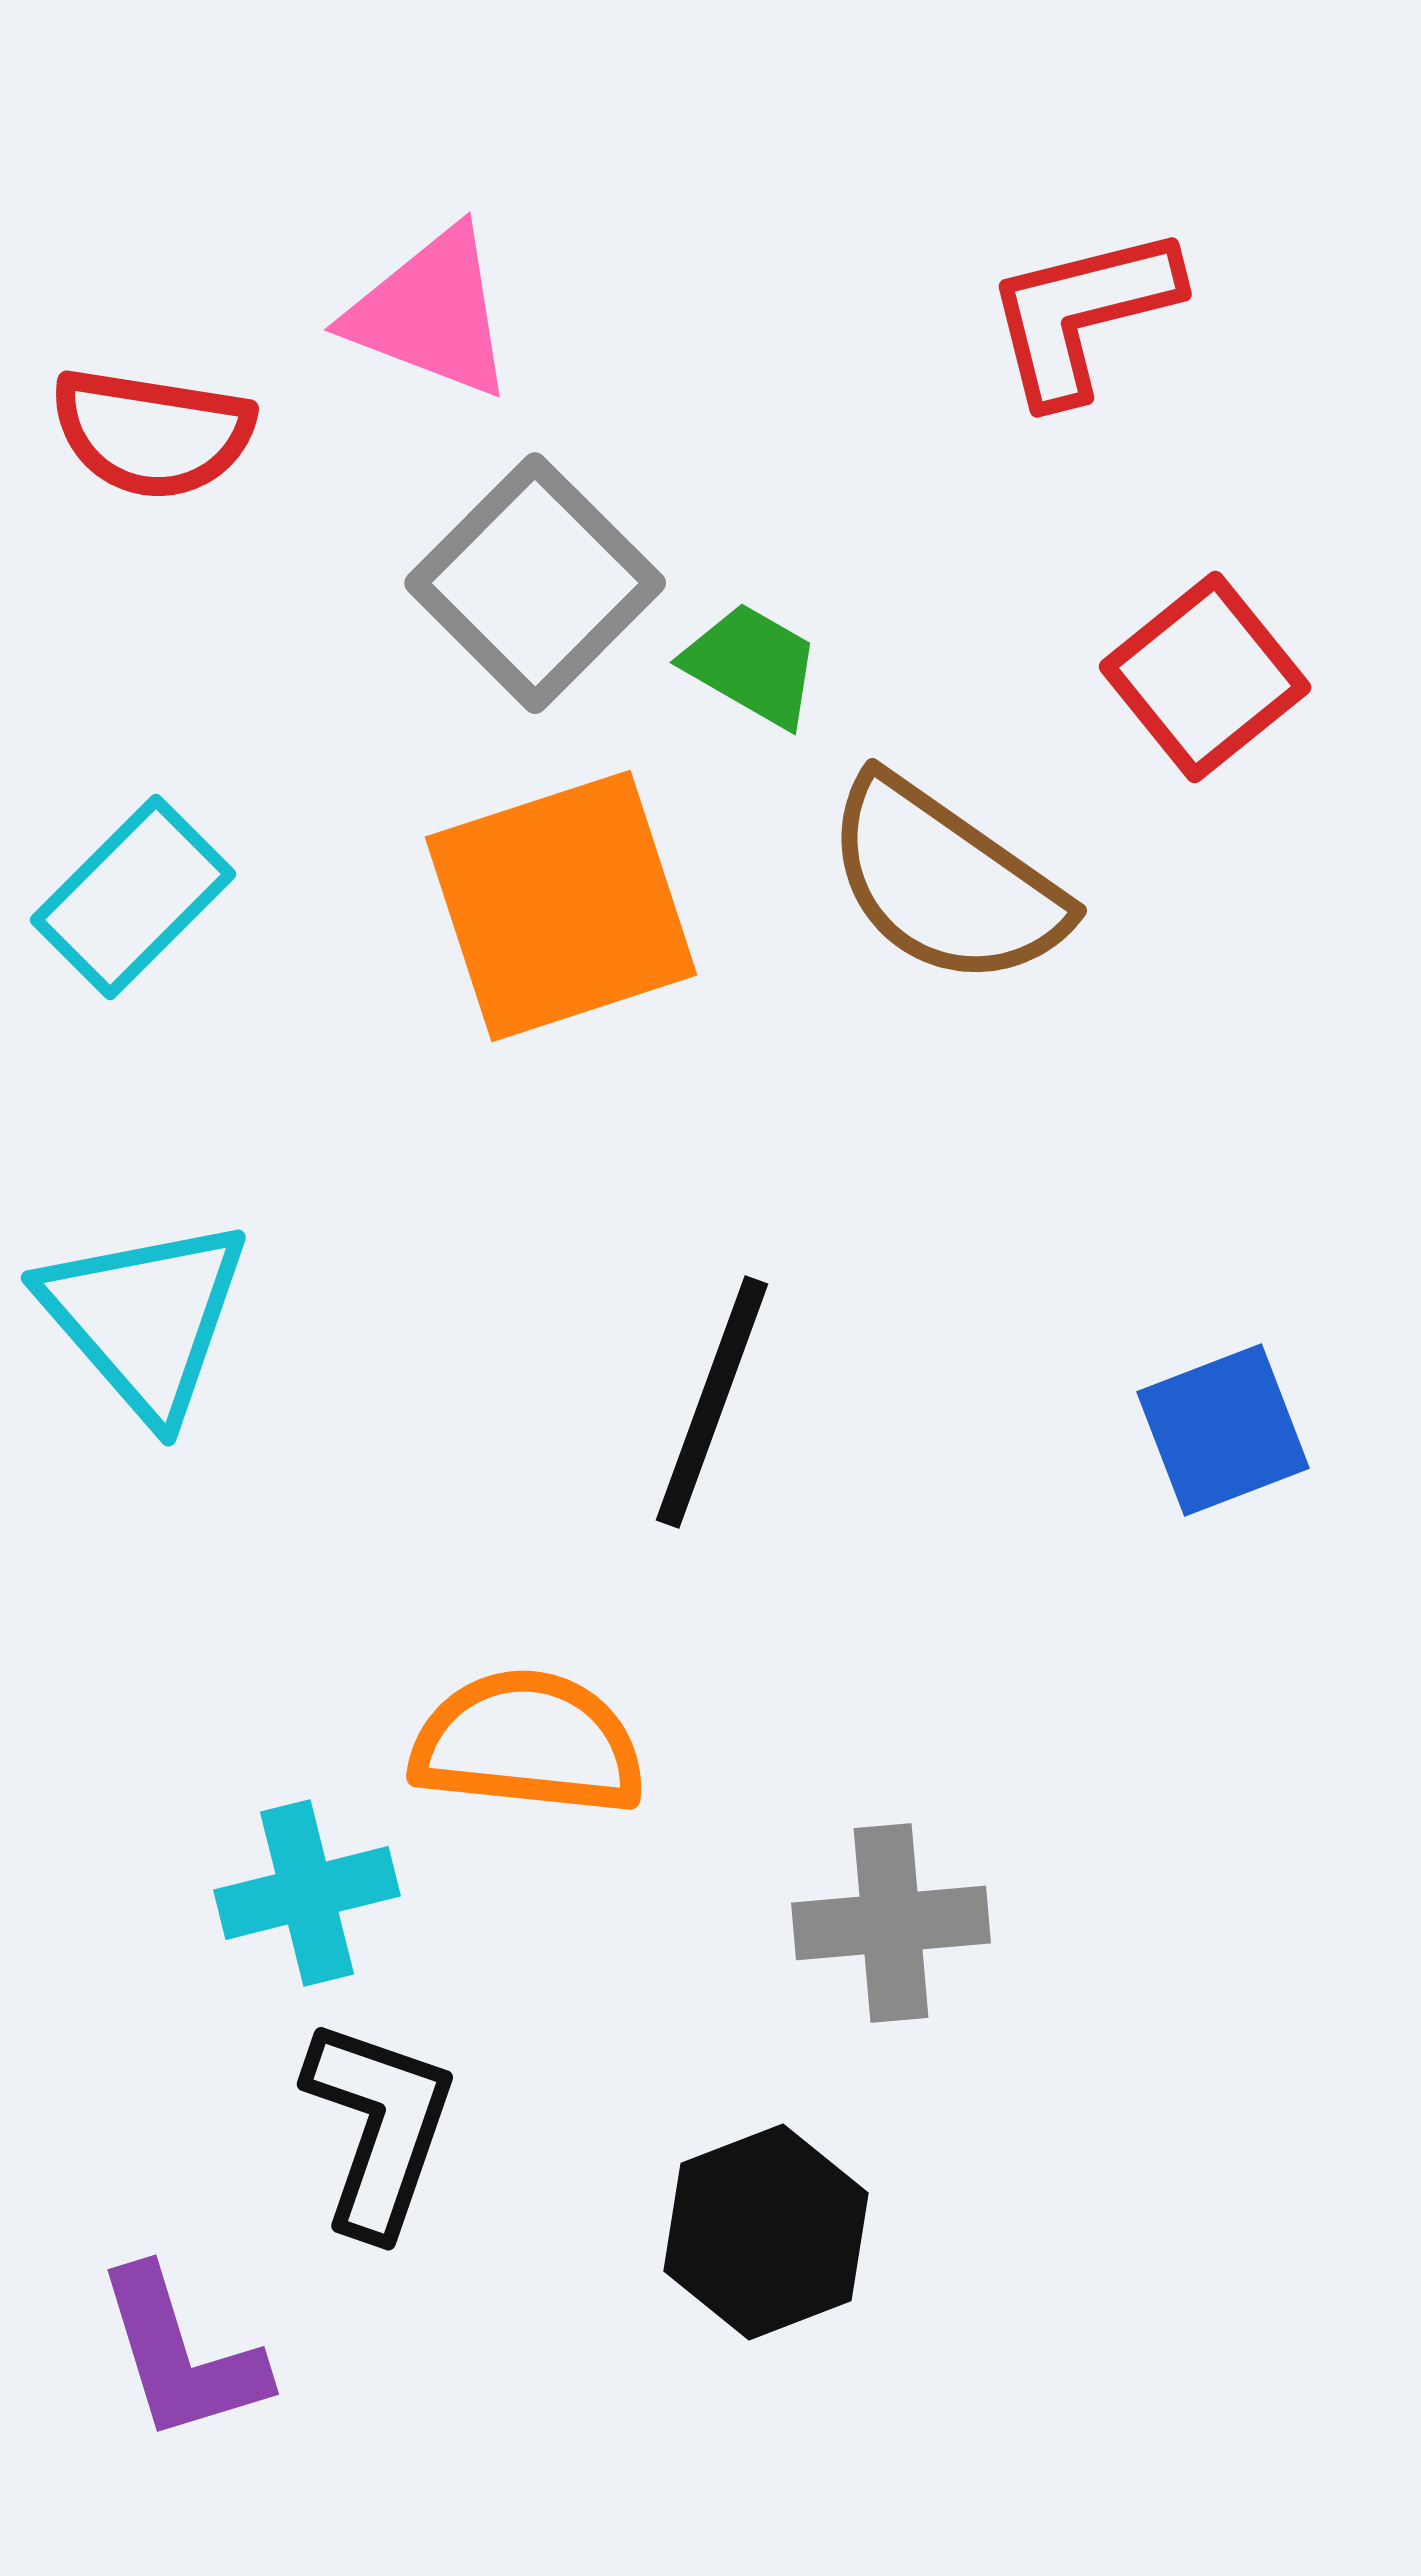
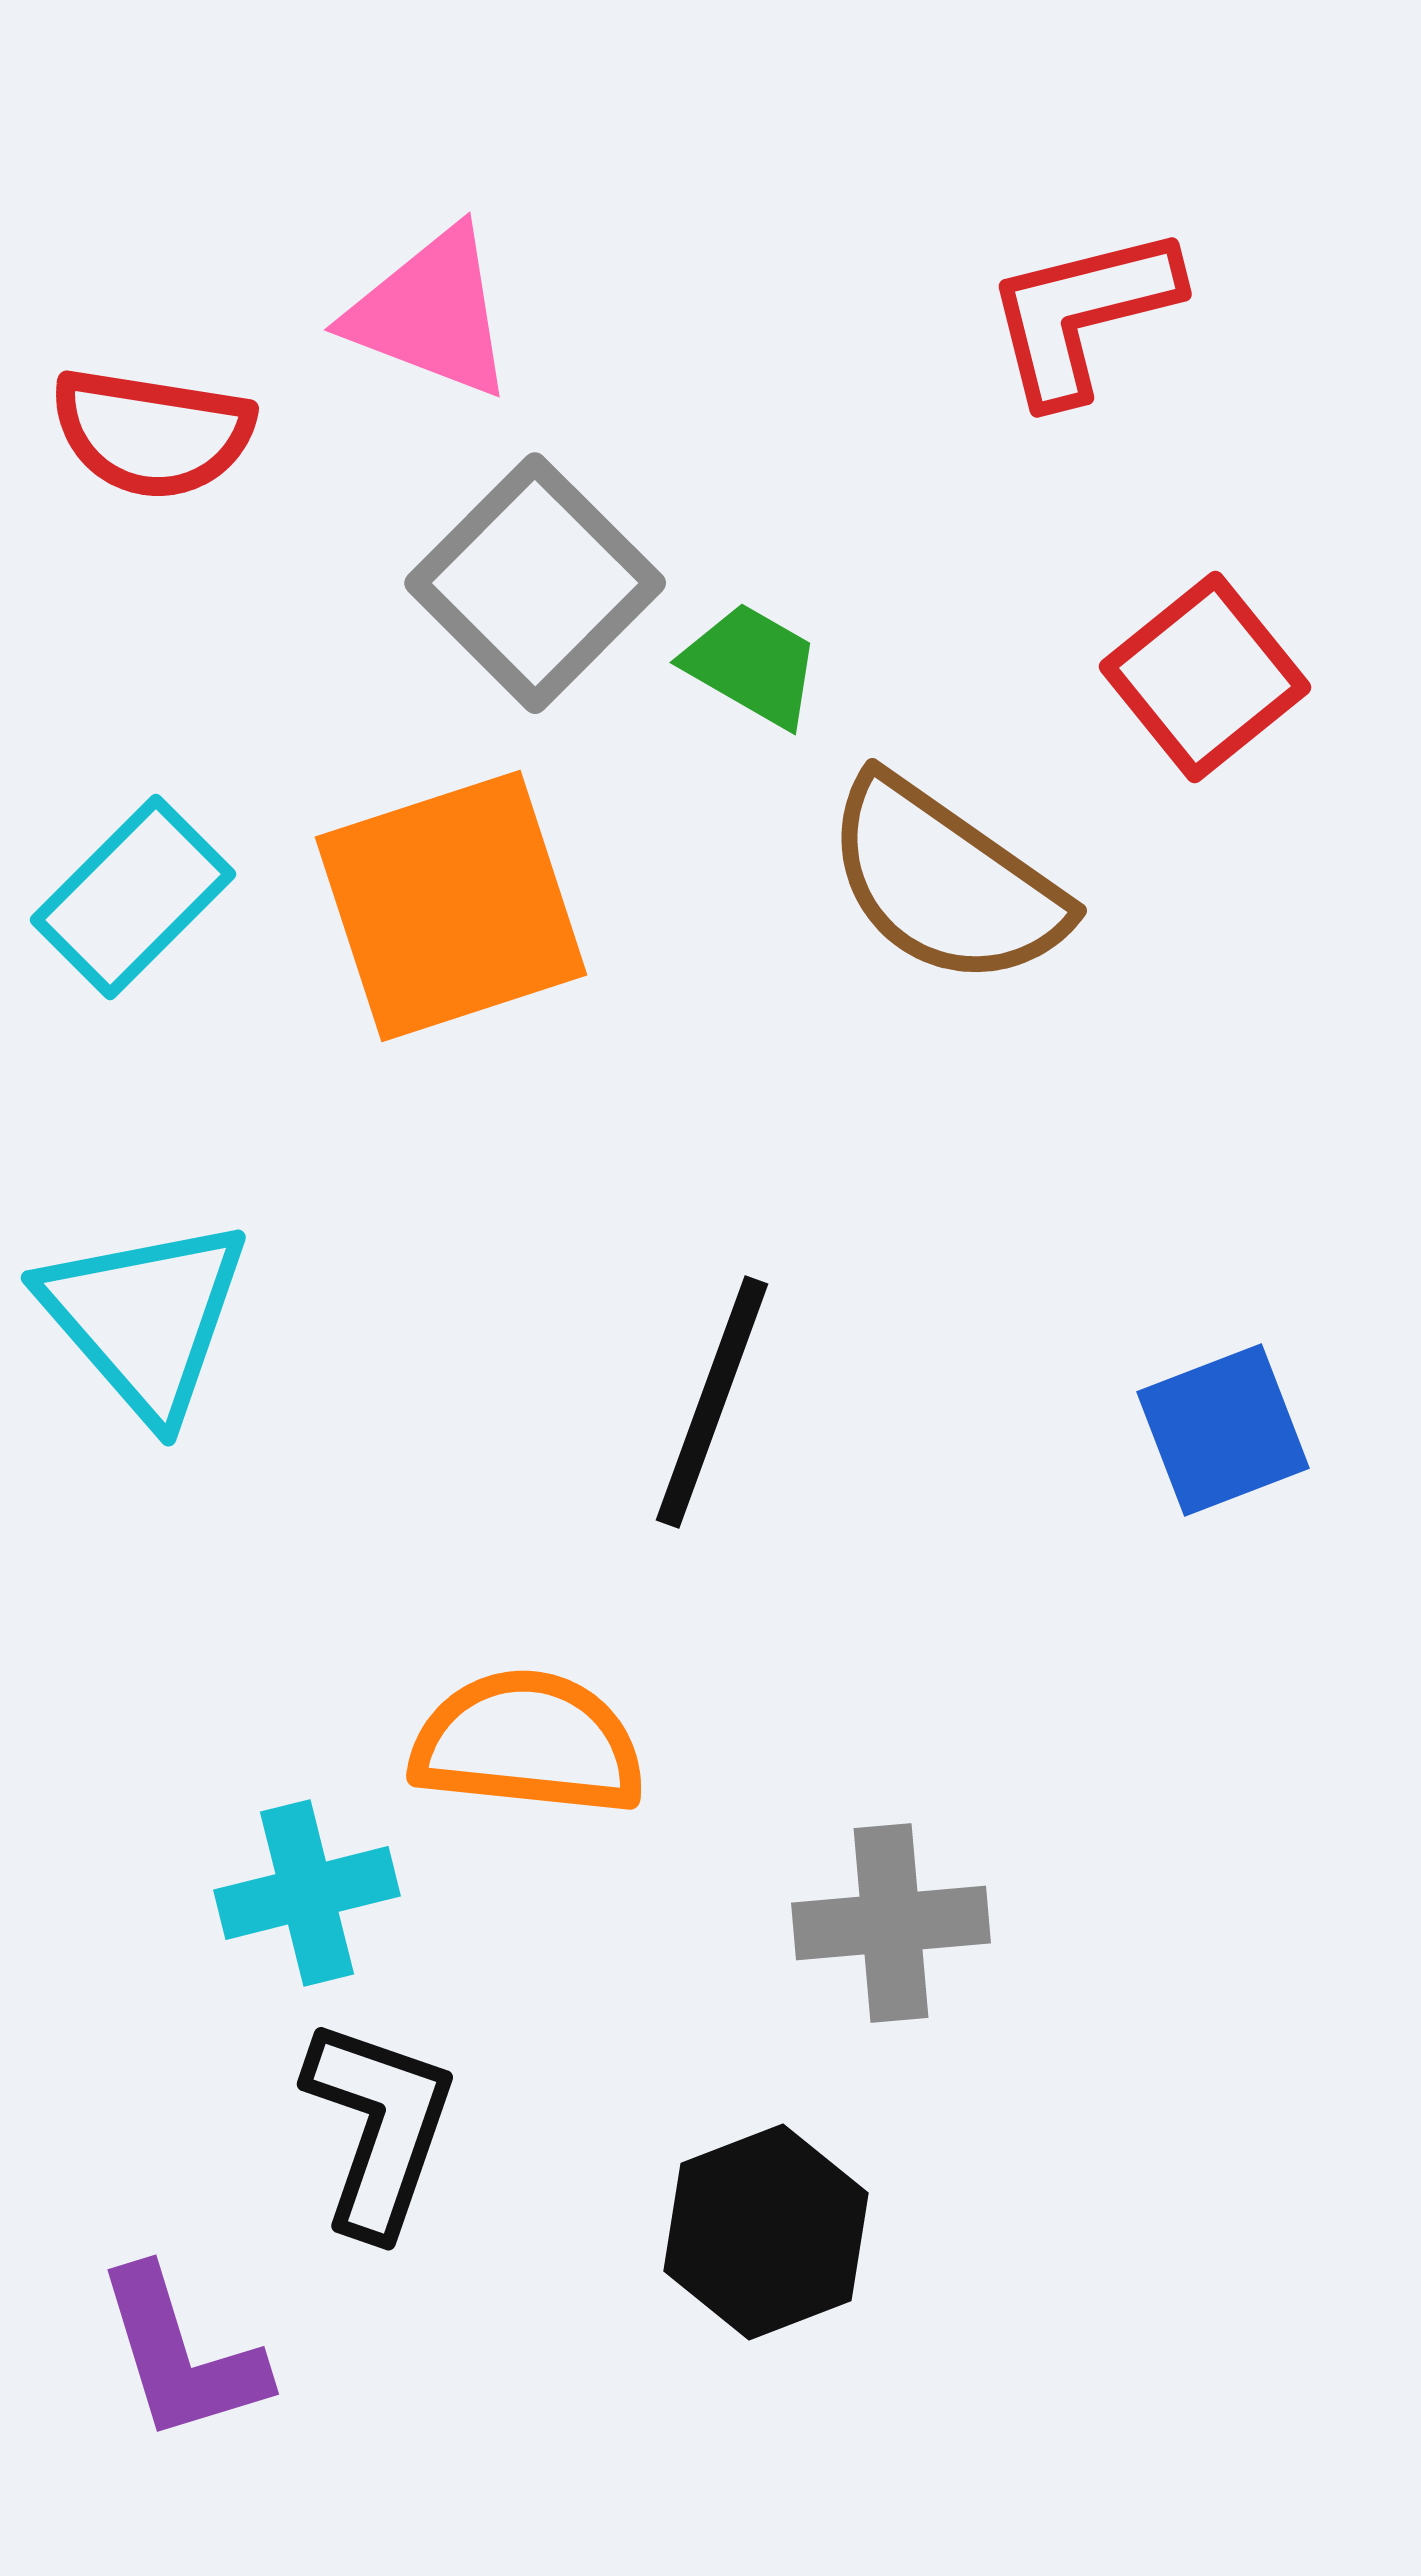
orange square: moved 110 px left
